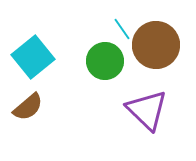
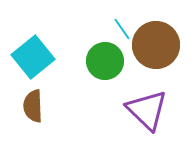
brown semicircle: moved 5 px right, 1 px up; rotated 128 degrees clockwise
